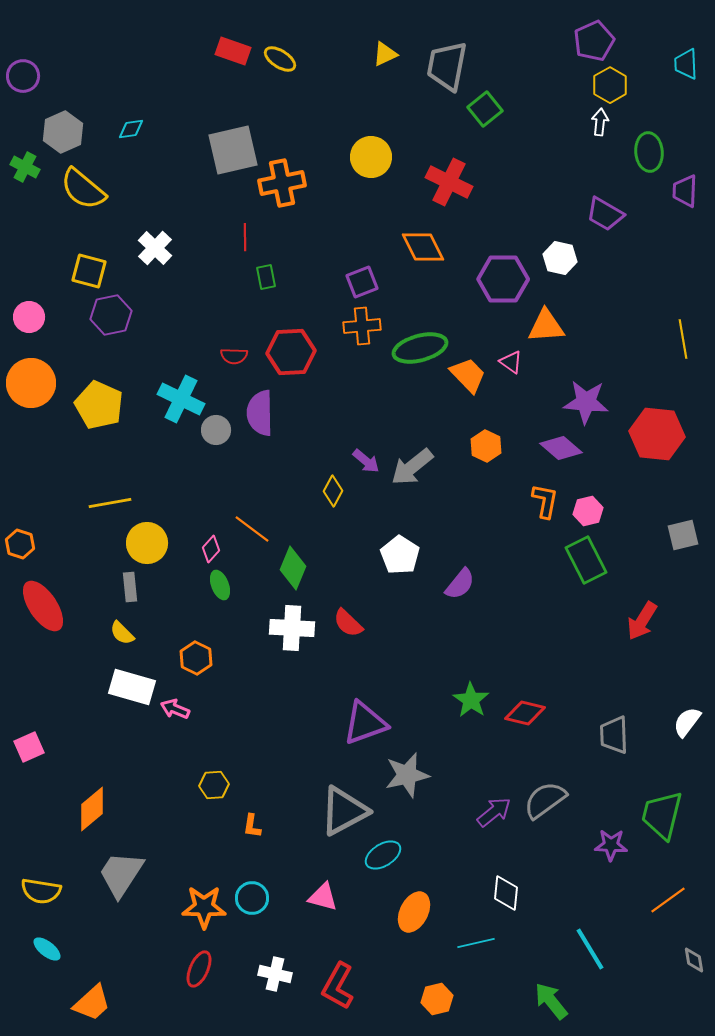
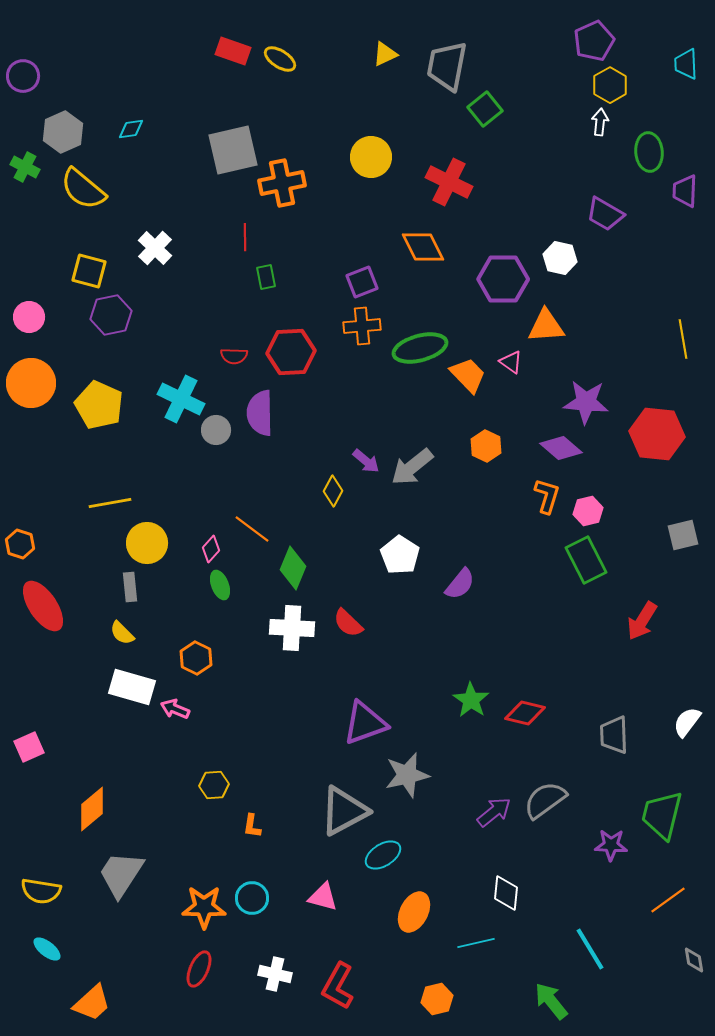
orange L-shape at (545, 501): moved 2 px right, 5 px up; rotated 6 degrees clockwise
